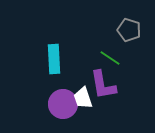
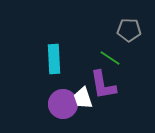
gray pentagon: rotated 15 degrees counterclockwise
